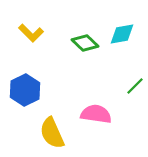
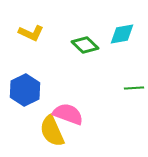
yellow L-shape: rotated 20 degrees counterclockwise
green diamond: moved 2 px down
green line: moved 1 px left, 2 px down; rotated 42 degrees clockwise
pink semicircle: moved 28 px left; rotated 12 degrees clockwise
yellow semicircle: moved 2 px up
